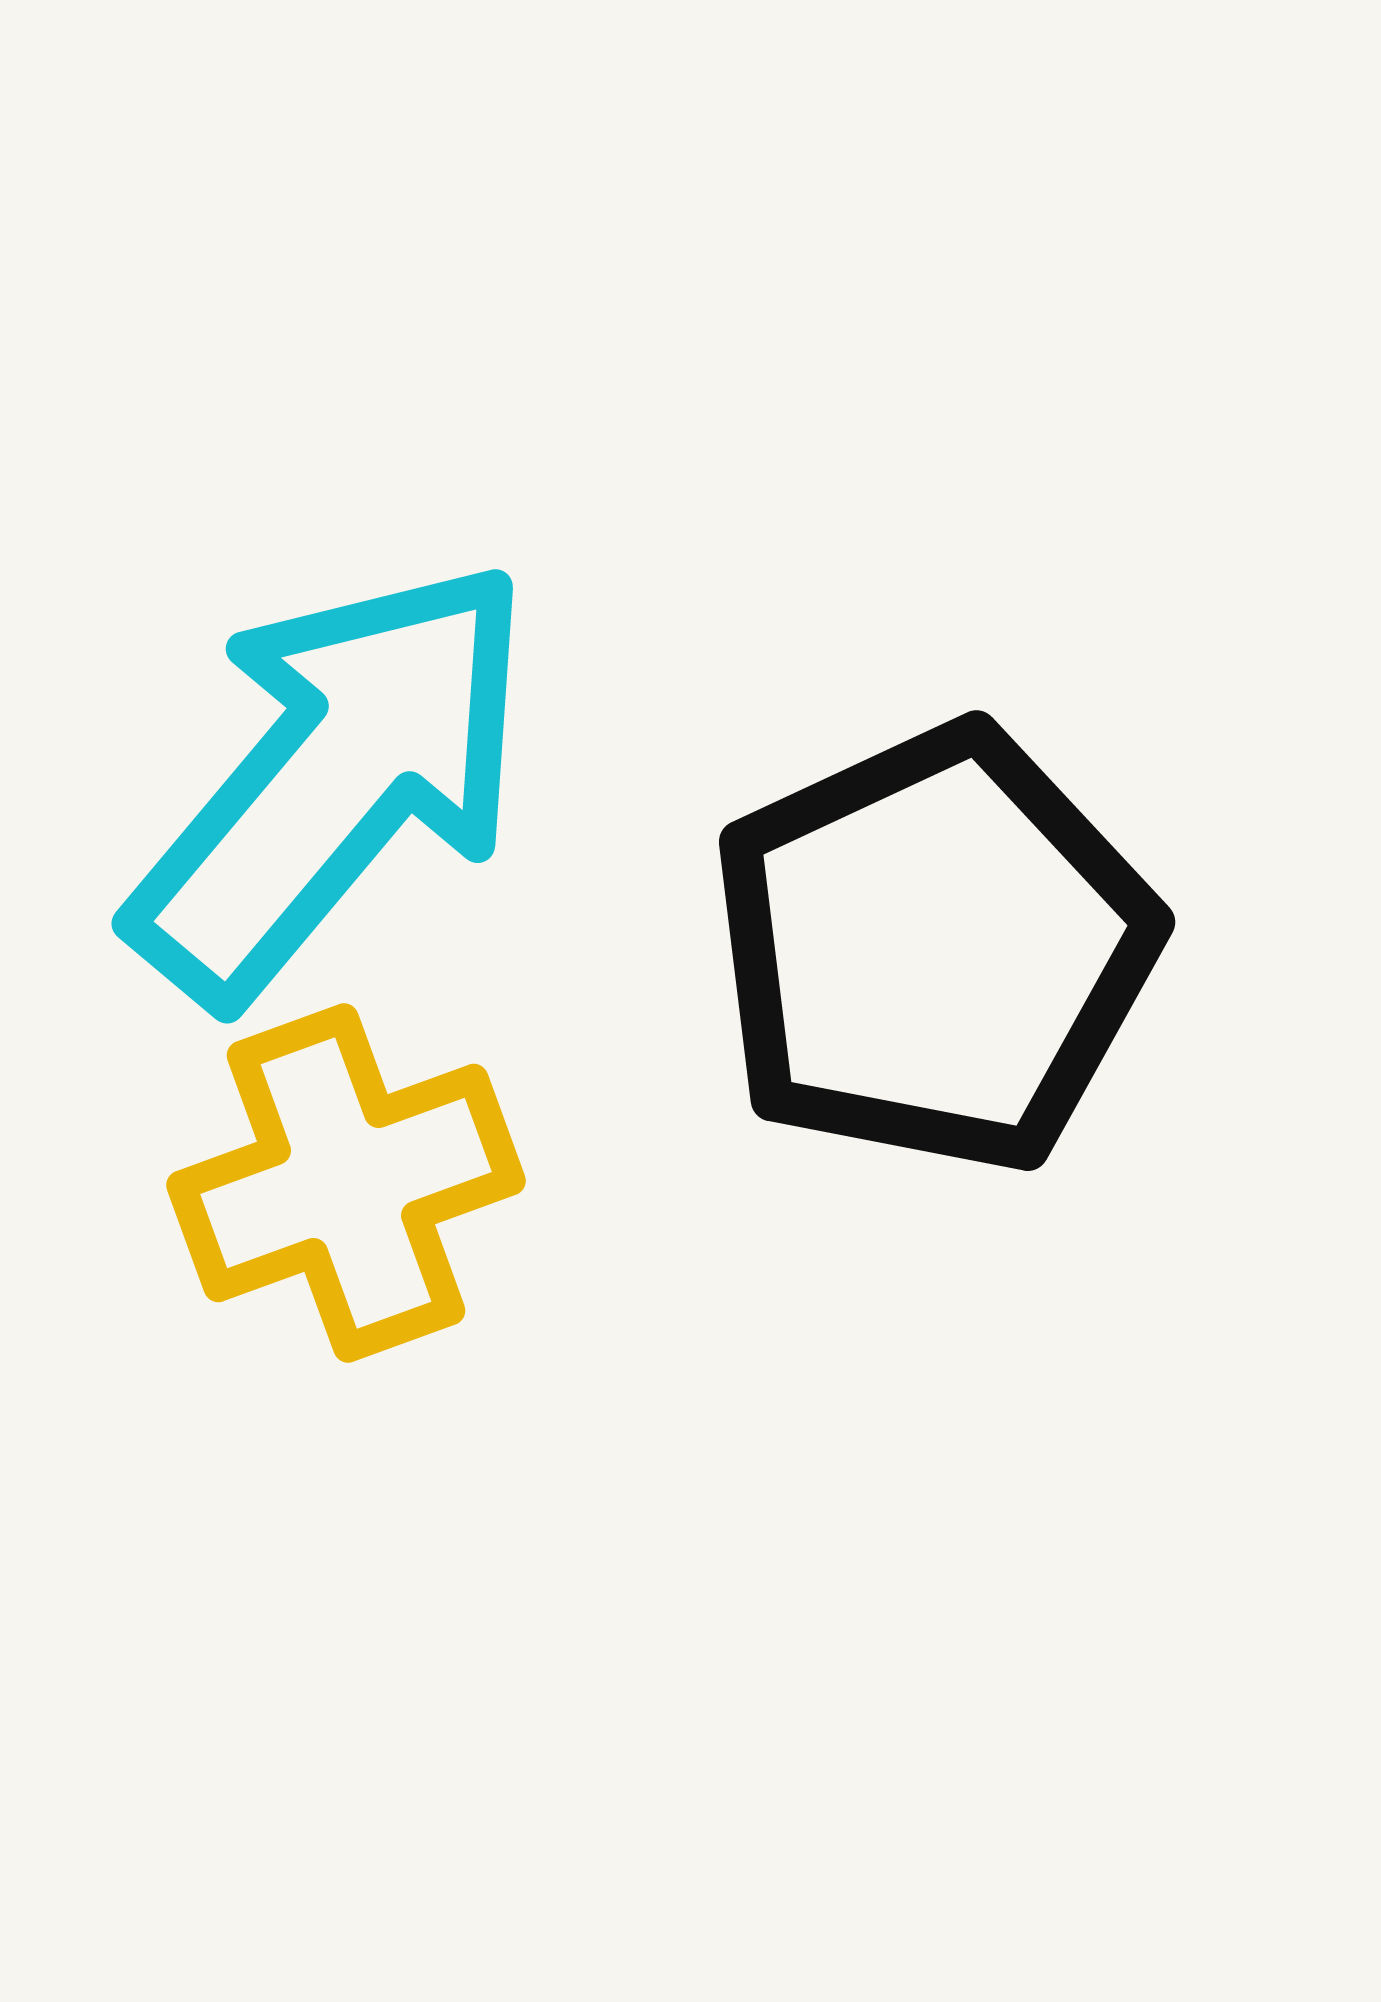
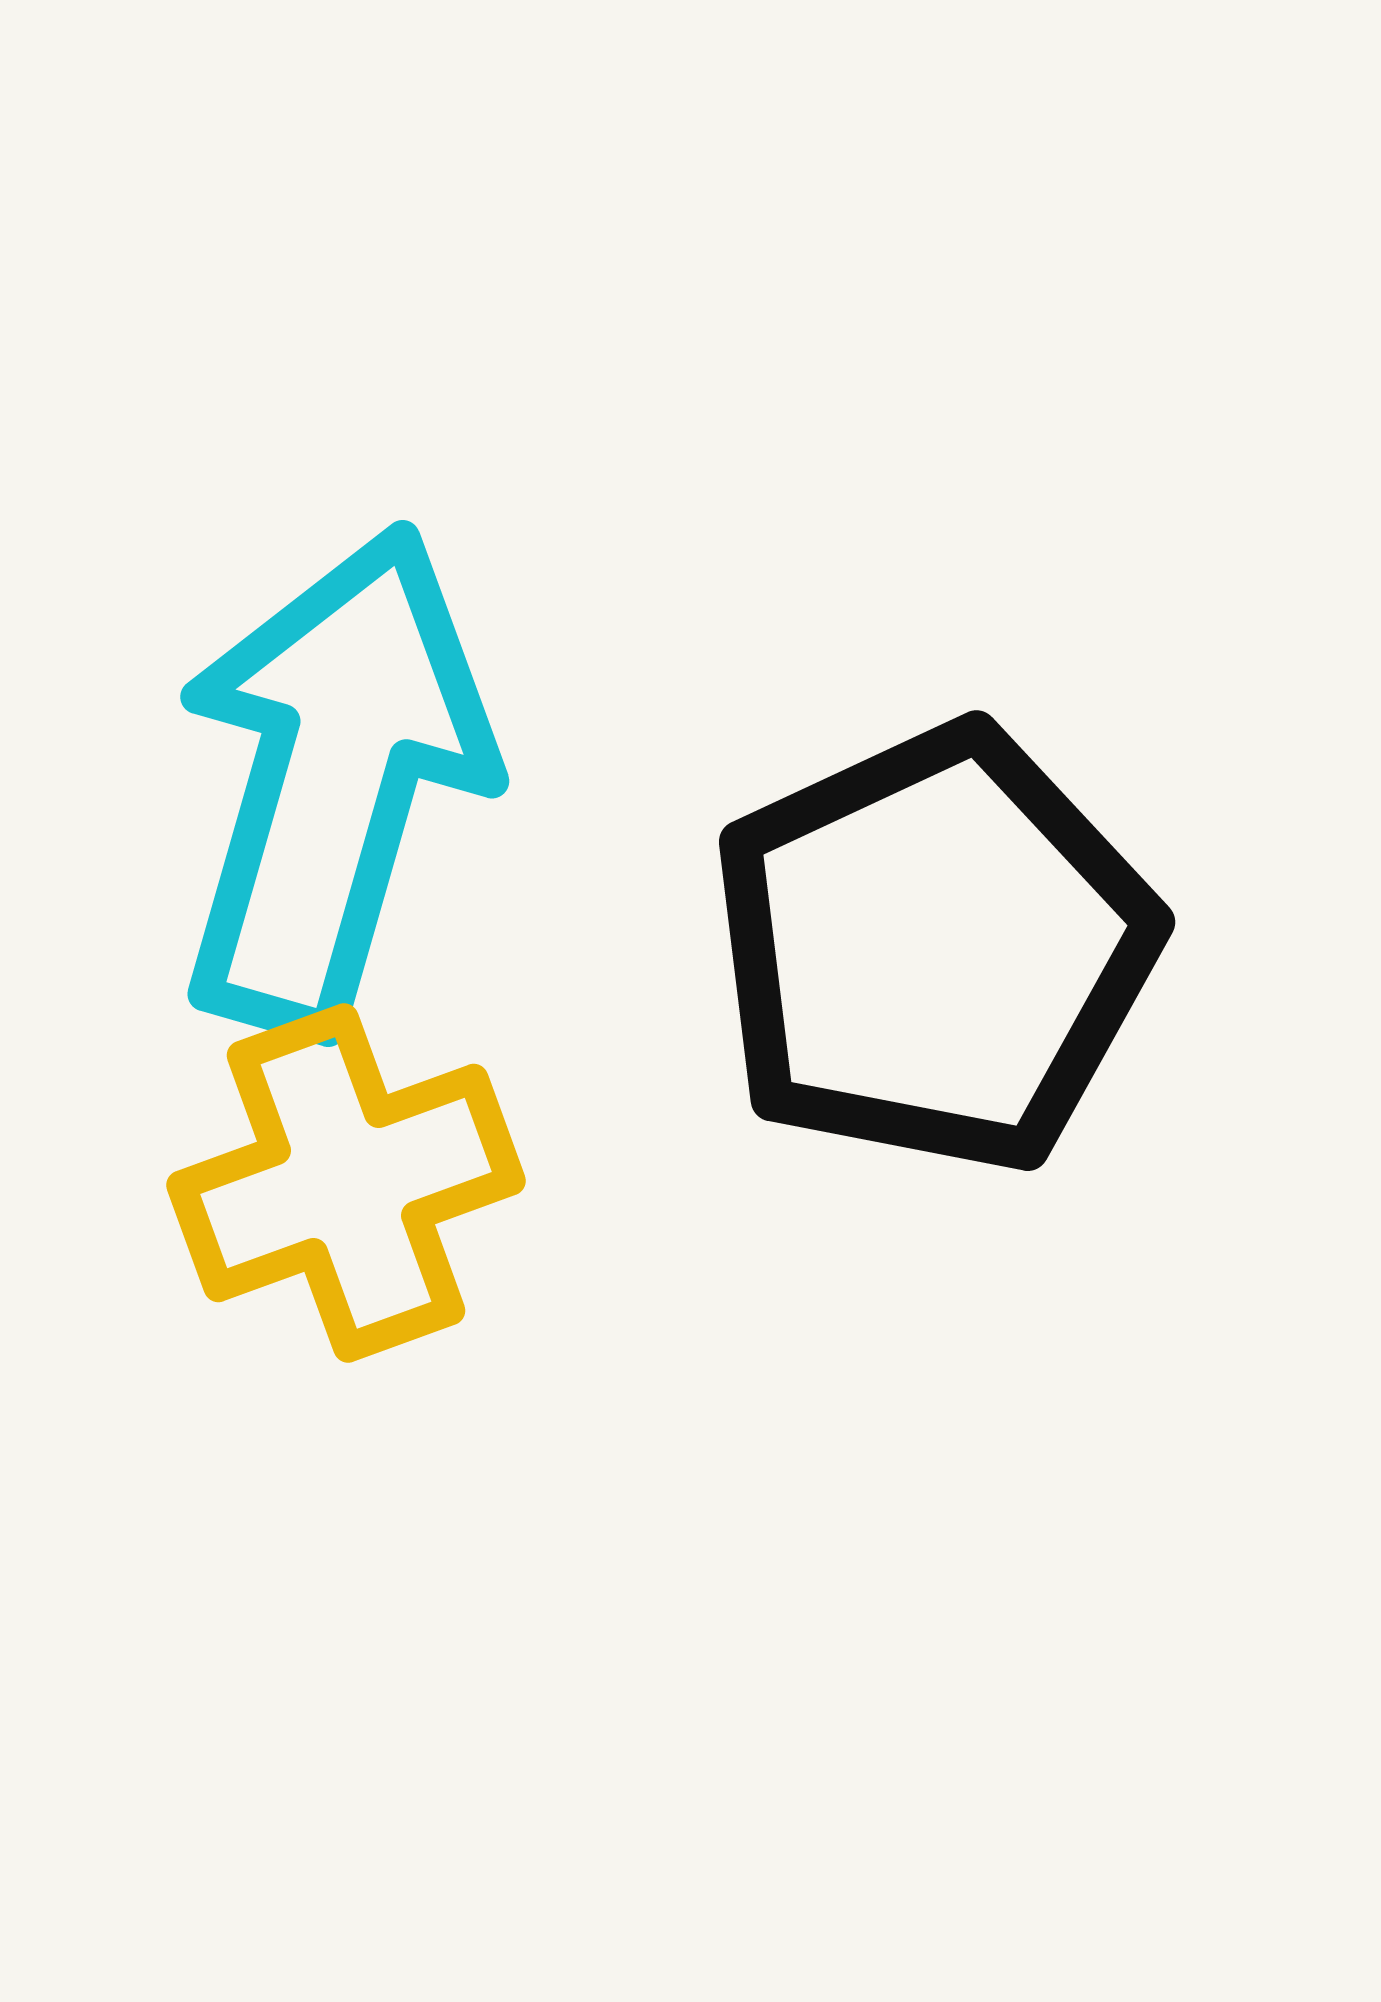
cyan arrow: rotated 24 degrees counterclockwise
